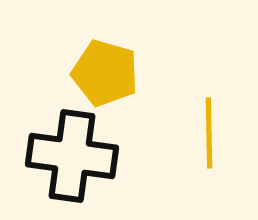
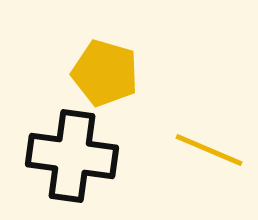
yellow line: moved 17 px down; rotated 66 degrees counterclockwise
